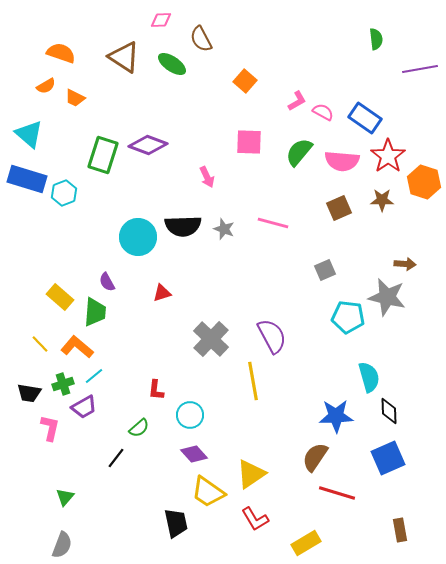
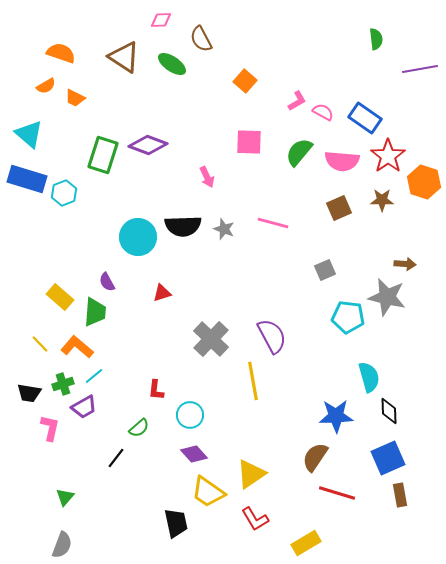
brown rectangle at (400, 530): moved 35 px up
